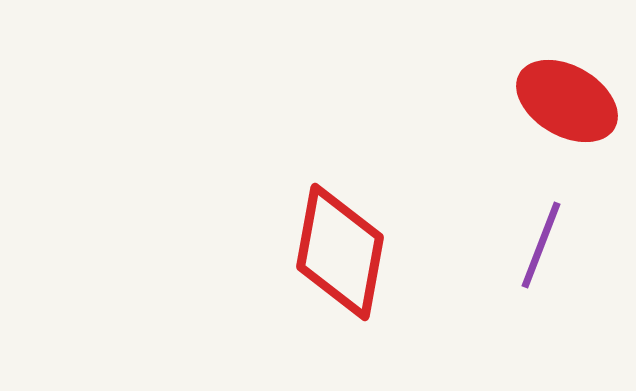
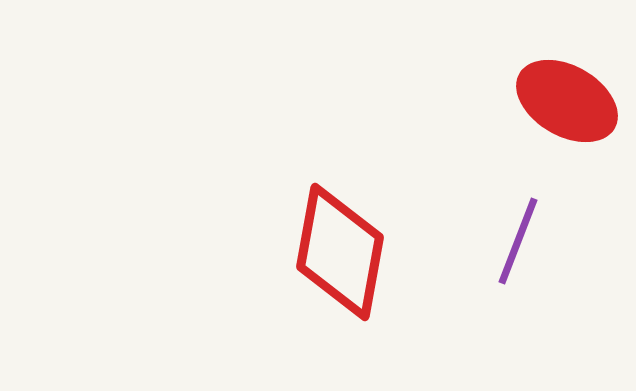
purple line: moved 23 px left, 4 px up
